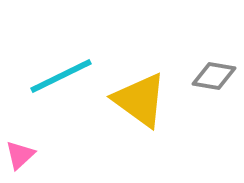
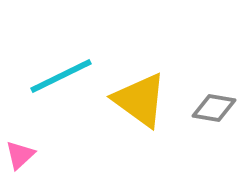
gray diamond: moved 32 px down
